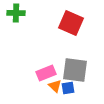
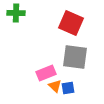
gray square: moved 13 px up
